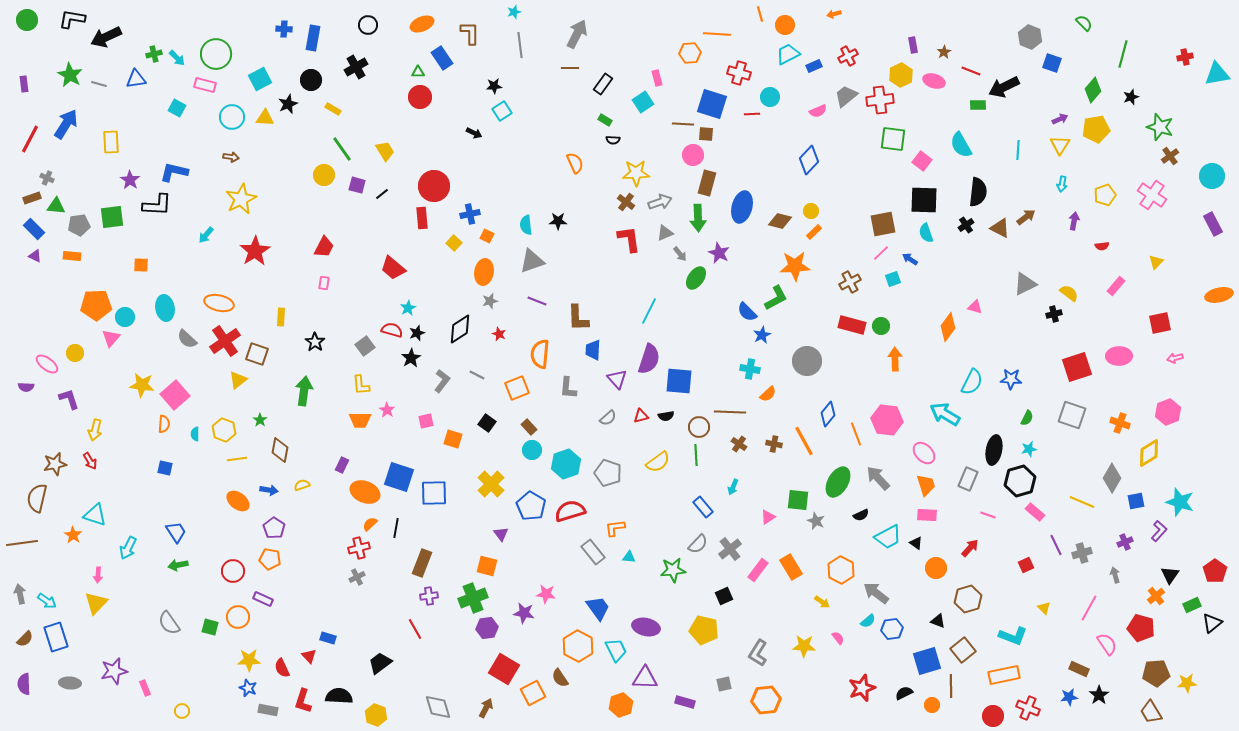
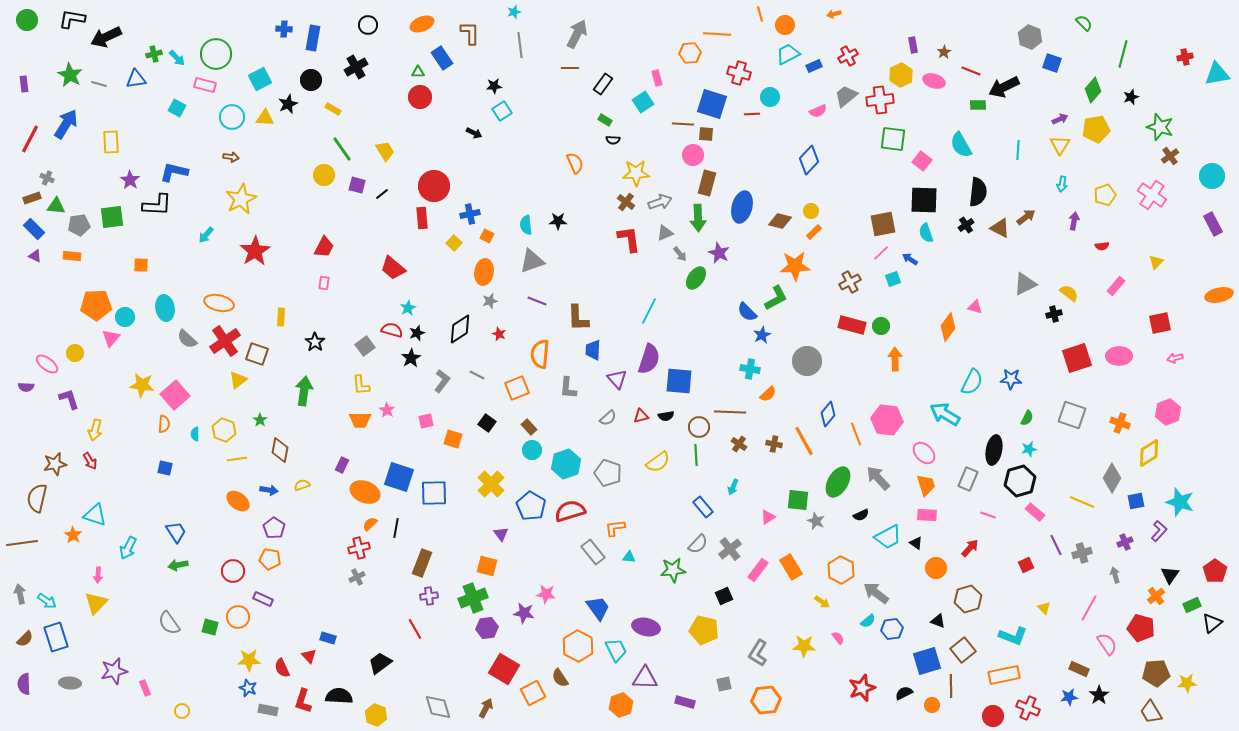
red square at (1077, 367): moved 9 px up
